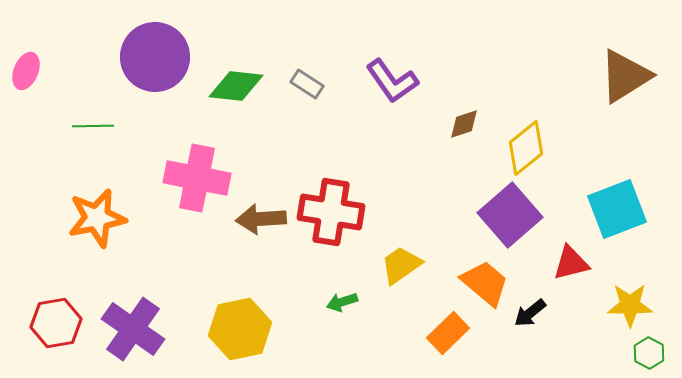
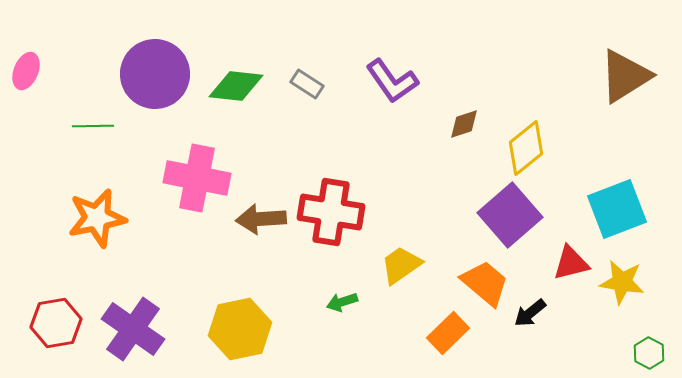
purple circle: moved 17 px down
yellow star: moved 8 px left, 23 px up; rotated 9 degrees clockwise
